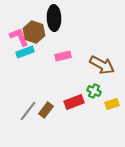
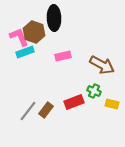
yellow rectangle: rotated 32 degrees clockwise
